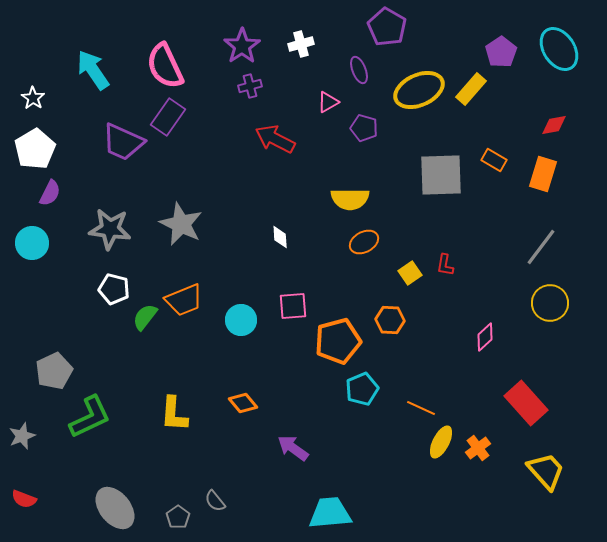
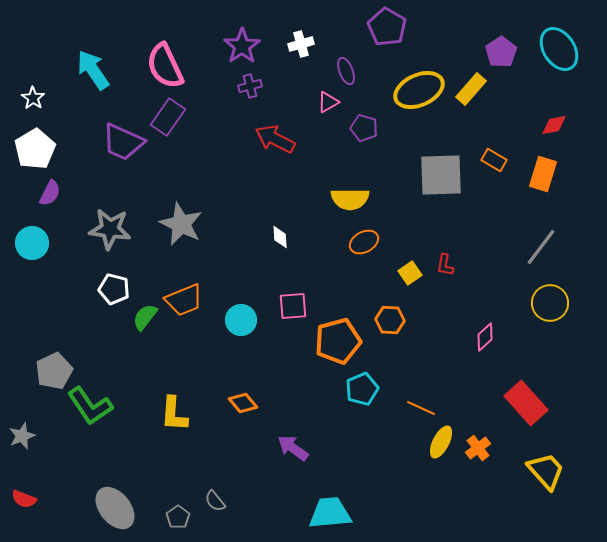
purple ellipse at (359, 70): moved 13 px left, 1 px down
green L-shape at (90, 417): moved 11 px up; rotated 81 degrees clockwise
